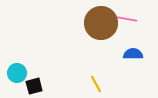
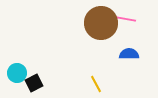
pink line: moved 1 px left
blue semicircle: moved 4 px left
black square: moved 3 px up; rotated 12 degrees counterclockwise
